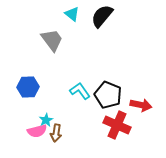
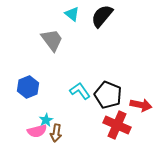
blue hexagon: rotated 20 degrees counterclockwise
